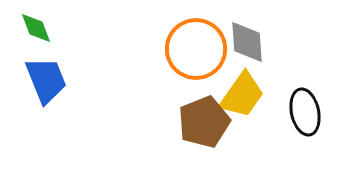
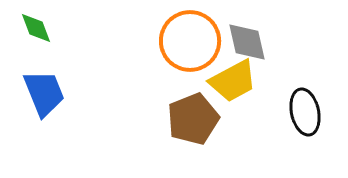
gray diamond: rotated 9 degrees counterclockwise
orange circle: moved 6 px left, 8 px up
blue trapezoid: moved 2 px left, 13 px down
yellow trapezoid: moved 9 px left, 14 px up; rotated 27 degrees clockwise
brown pentagon: moved 11 px left, 3 px up
